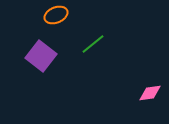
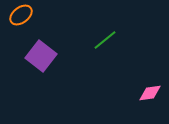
orange ellipse: moved 35 px left; rotated 15 degrees counterclockwise
green line: moved 12 px right, 4 px up
